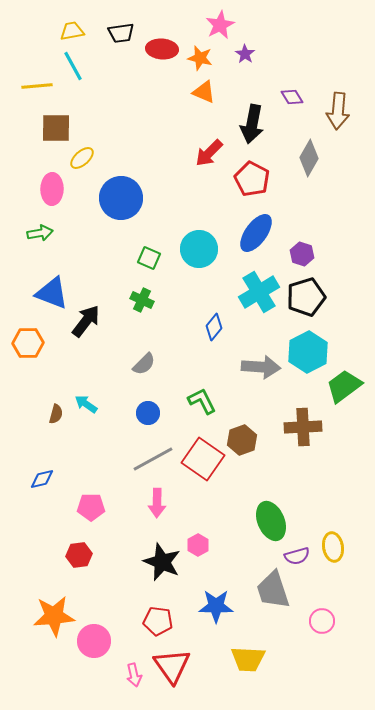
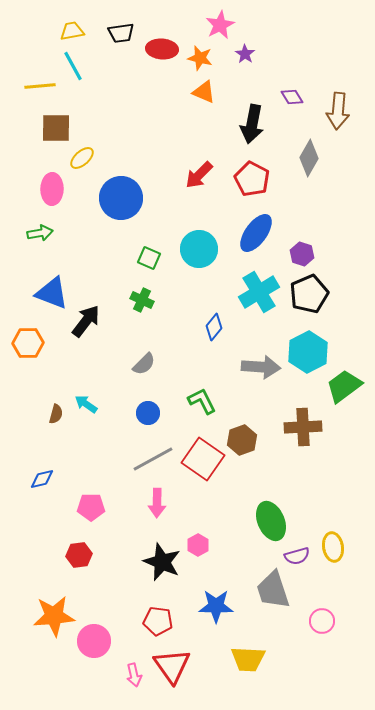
yellow line at (37, 86): moved 3 px right
red arrow at (209, 153): moved 10 px left, 22 px down
black pentagon at (306, 297): moved 3 px right, 3 px up; rotated 6 degrees counterclockwise
